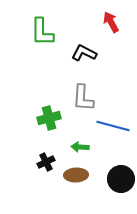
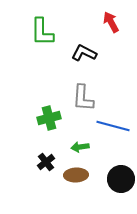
green arrow: rotated 12 degrees counterclockwise
black cross: rotated 12 degrees counterclockwise
